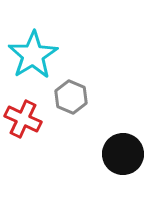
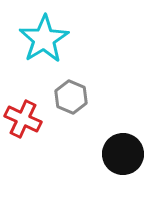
cyan star: moved 11 px right, 16 px up
